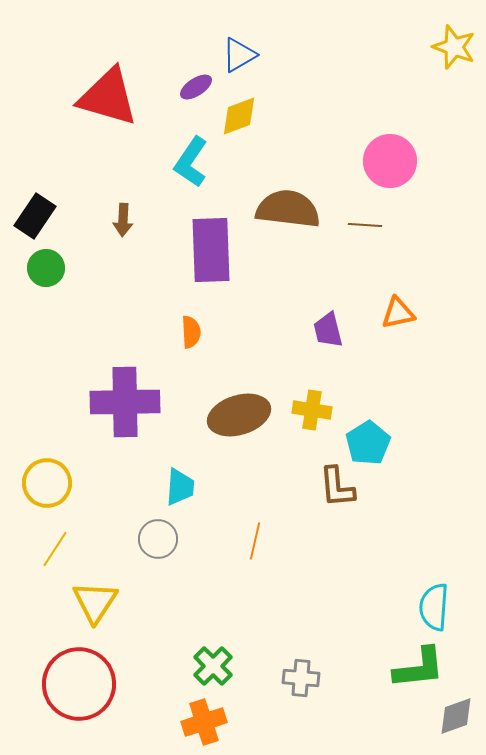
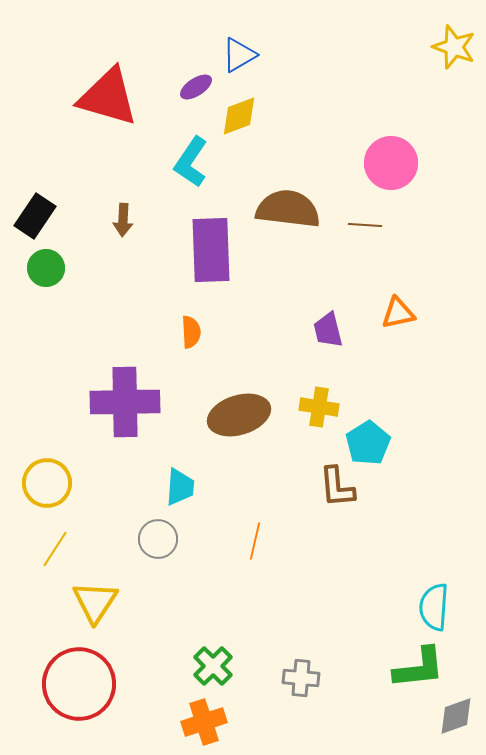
pink circle: moved 1 px right, 2 px down
yellow cross: moved 7 px right, 3 px up
